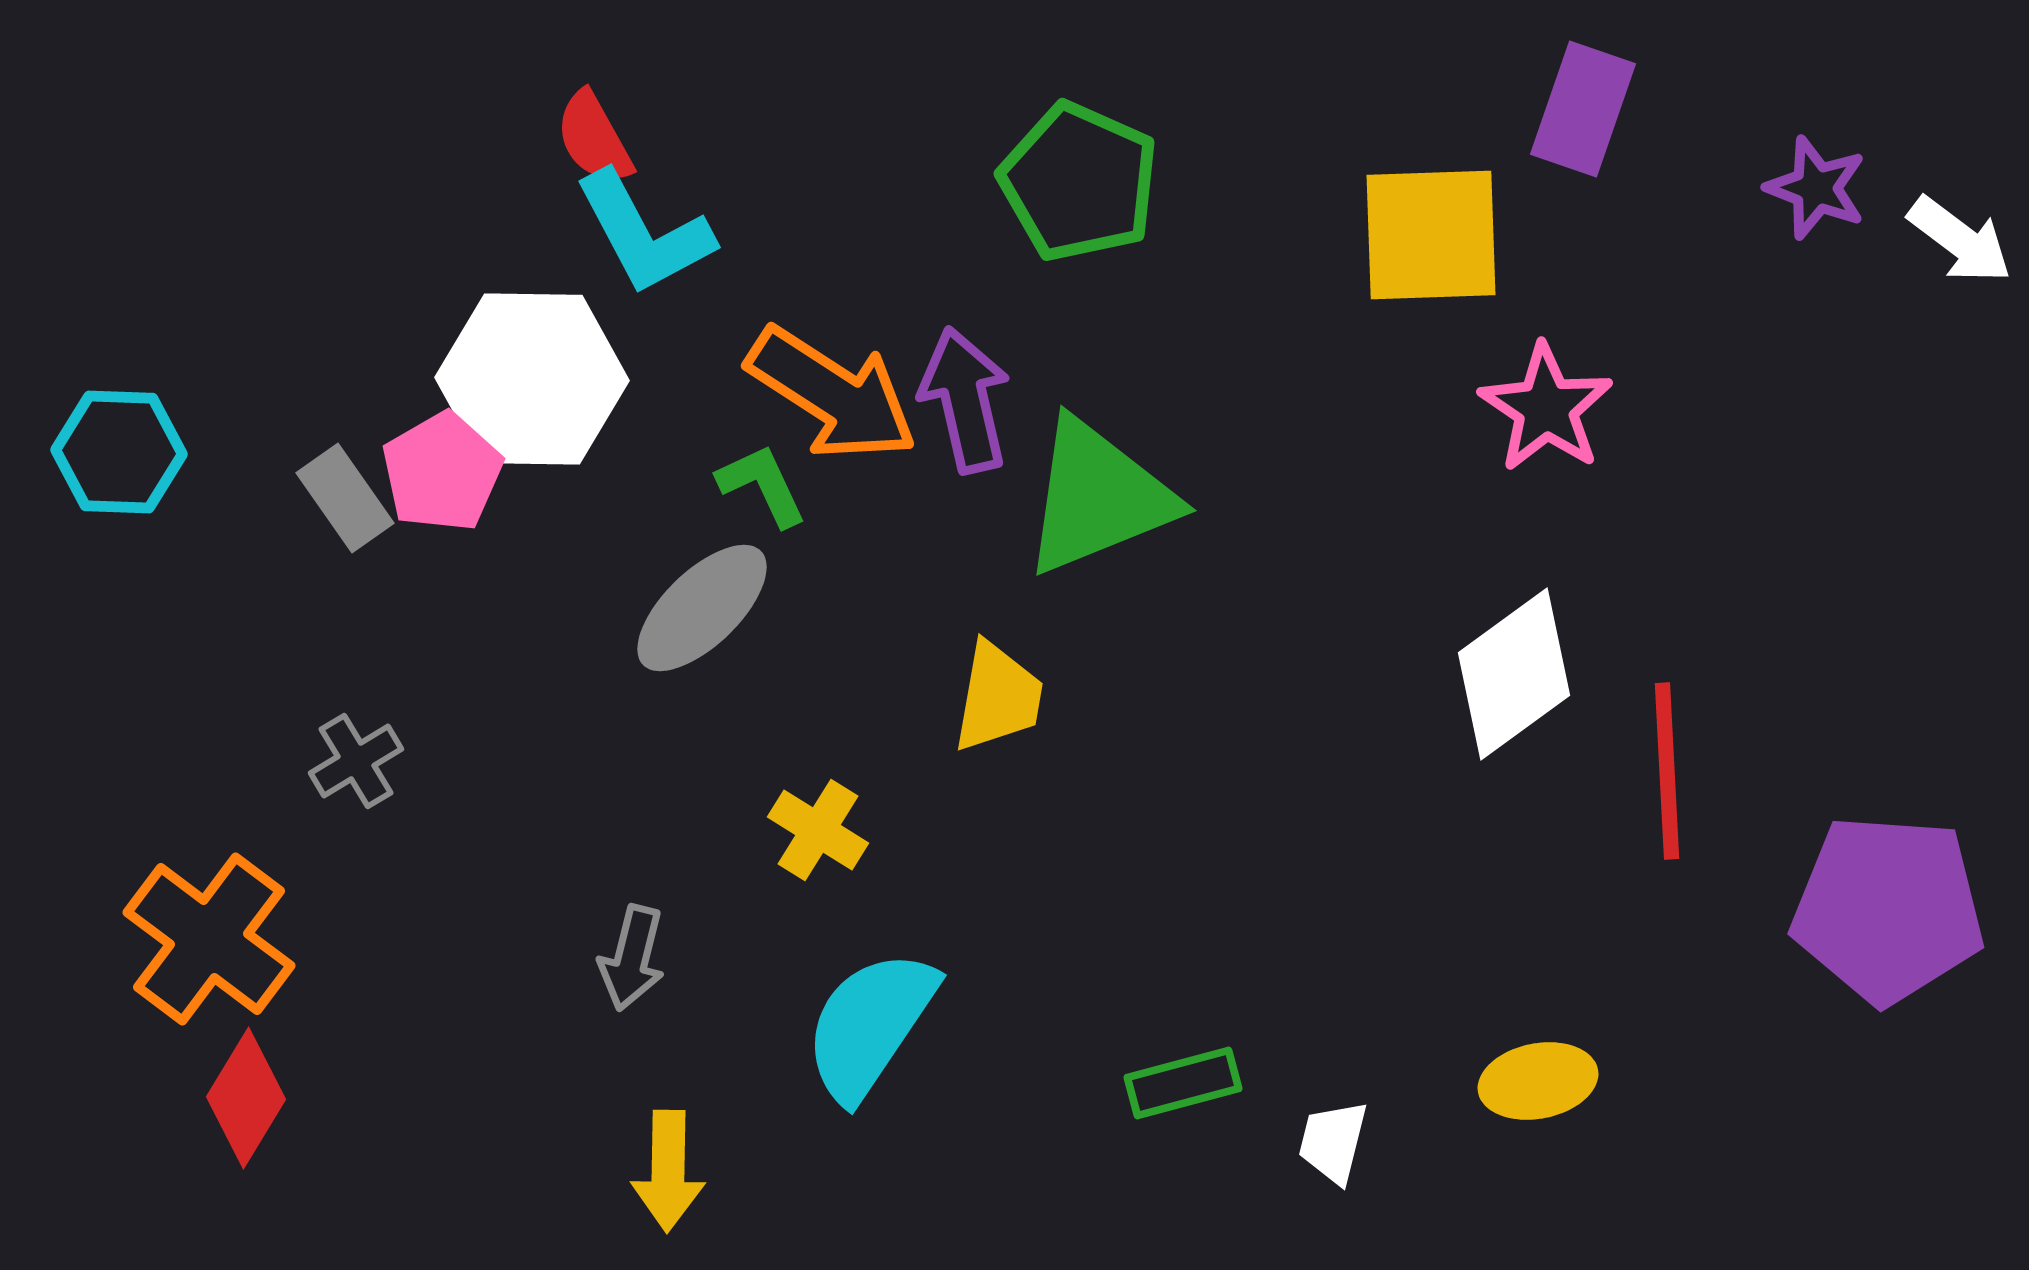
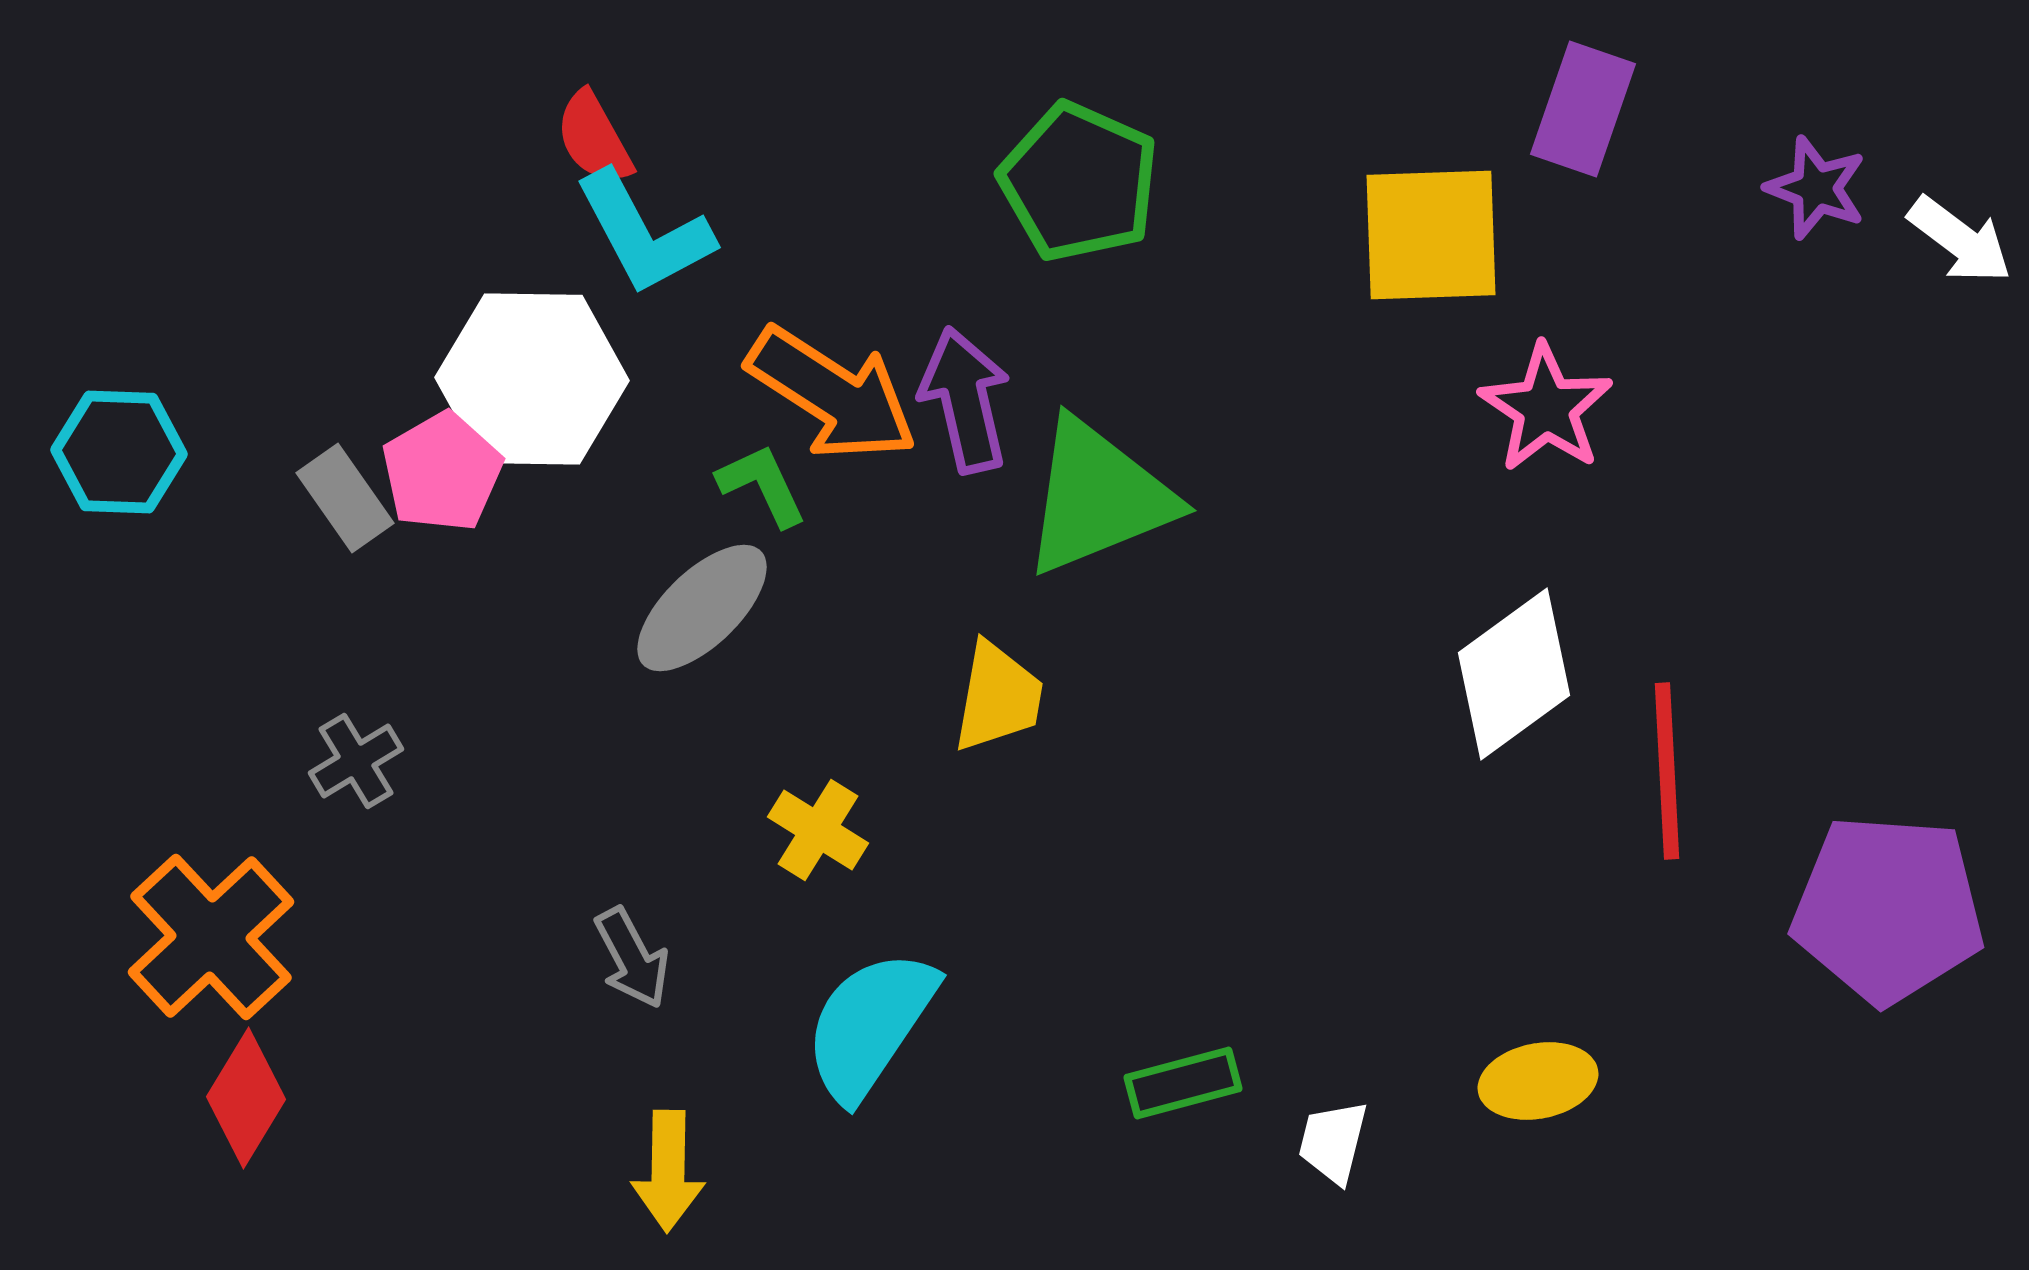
orange cross: moved 2 px right, 2 px up; rotated 10 degrees clockwise
gray arrow: rotated 42 degrees counterclockwise
